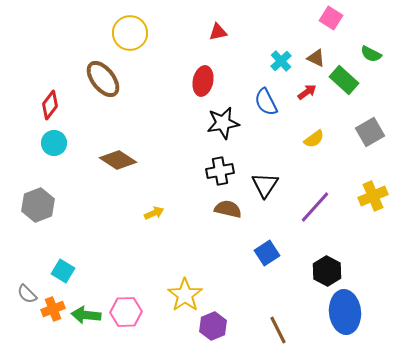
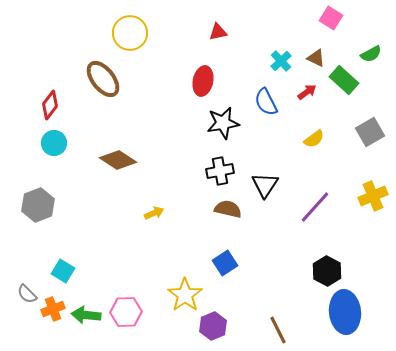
green semicircle: rotated 55 degrees counterclockwise
blue square: moved 42 px left, 10 px down
